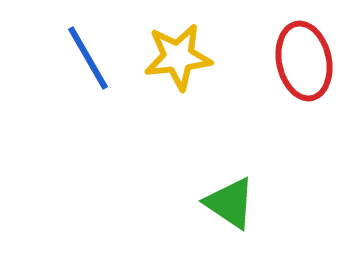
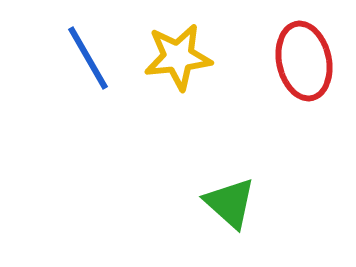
green triangle: rotated 8 degrees clockwise
